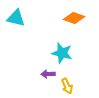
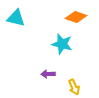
orange diamond: moved 2 px right, 1 px up
cyan star: moved 9 px up
yellow arrow: moved 7 px right, 1 px down
